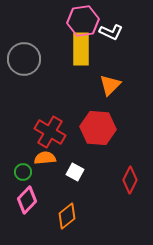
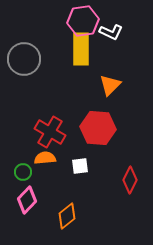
white square: moved 5 px right, 6 px up; rotated 36 degrees counterclockwise
